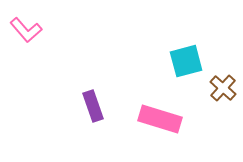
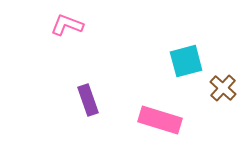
pink L-shape: moved 41 px right, 5 px up; rotated 152 degrees clockwise
purple rectangle: moved 5 px left, 6 px up
pink rectangle: moved 1 px down
